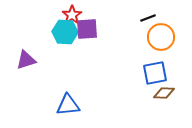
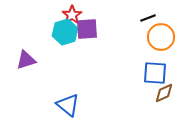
cyan hexagon: rotated 20 degrees counterclockwise
blue square: rotated 15 degrees clockwise
brown diamond: rotated 25 degrees counterclockwise
blue triangle: rotated 45 degrees clockwise
